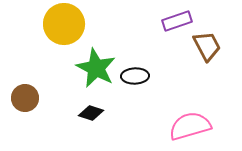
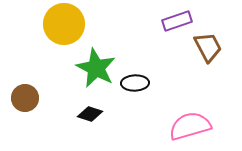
brown trapezoid: moved 1 px right, 1 px down
black ellipse: moved 7 px down
black diamond: moved 1 px left, 1 px down
